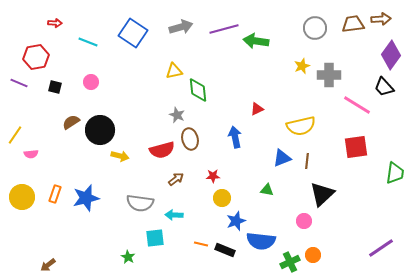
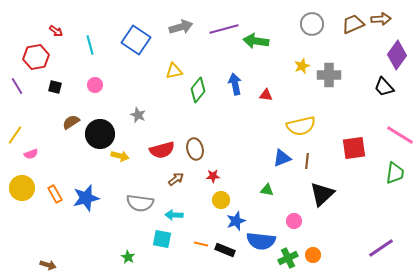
red arrow at (55, 23): moved 1 px right, 8 px down; rotated 32 degrees clockwise
brown trapezoid at (353, 24): rotated 15 degrees counterclockwise
gray circle at (315, 28): moved 3 px left, 4 px up
blue square at (133, 33): moved 3 px right, 7 px down
cyan line at (88, 42): moved 2 px right, 3 px down; rotated 54 degrees clockwise
purple diamond at (391, 55): moved 6 px right
pink circle at (91, 82): moved 4 px right, 3 px down
purple line at (19, 83): moved 2 px left, 3 px down; rotated 36 degrees clockwise
green diamond at (198, 90): rotated 45 degrees clockwise
pink line at (357, 105): moved 43 px right, 30 px down
red triangle at (257, 109): moved 9 px right, 14 px up; rotated 32 degrees clockwise
gray star at (177, 115): moved 39 px left
black circle at (100, 130): moved 4 px down
blue arrow at (235, 137): moved 53 px up
brown ellipse at (190, 139): moved 5 px right, 10 px down
red square at (356, 147): moved 2 px left, 1 px down
pink semicircle at (31, 154): rotated 16 degrees counterclockwise
orange rectangle at (55, 194): rotated 48 degrees counterclockwise
yellow circle at (22, 197): moved 9 px up
yellow circle at (222, 198): moved 1 px left, 2 px down
pink circle at (304, 221): moved 10 px left
cyan square at (155, 238): moved 7 px right, 1 px down; rotated 18 degrees clockwise
green cross at (290, 262): moved 2 px left, 4 px up
brown arrow at (48, 265): rotated 126 degrees counterclockwise
